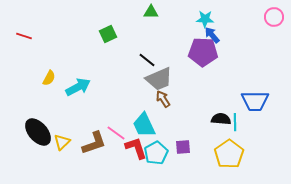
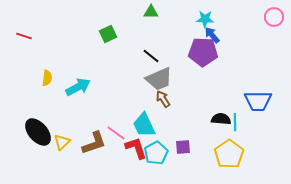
black line: moved 4 px right, 4 px up
yellow semicircle: moved 2 px left; rotated 21 degrees counterclockwise
blue trapezoid: moved 3 px right
